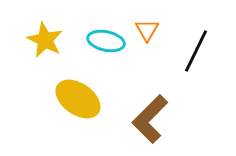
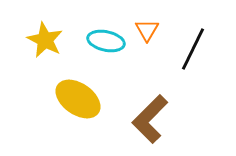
black line: moved 3 px left, 2 px up
